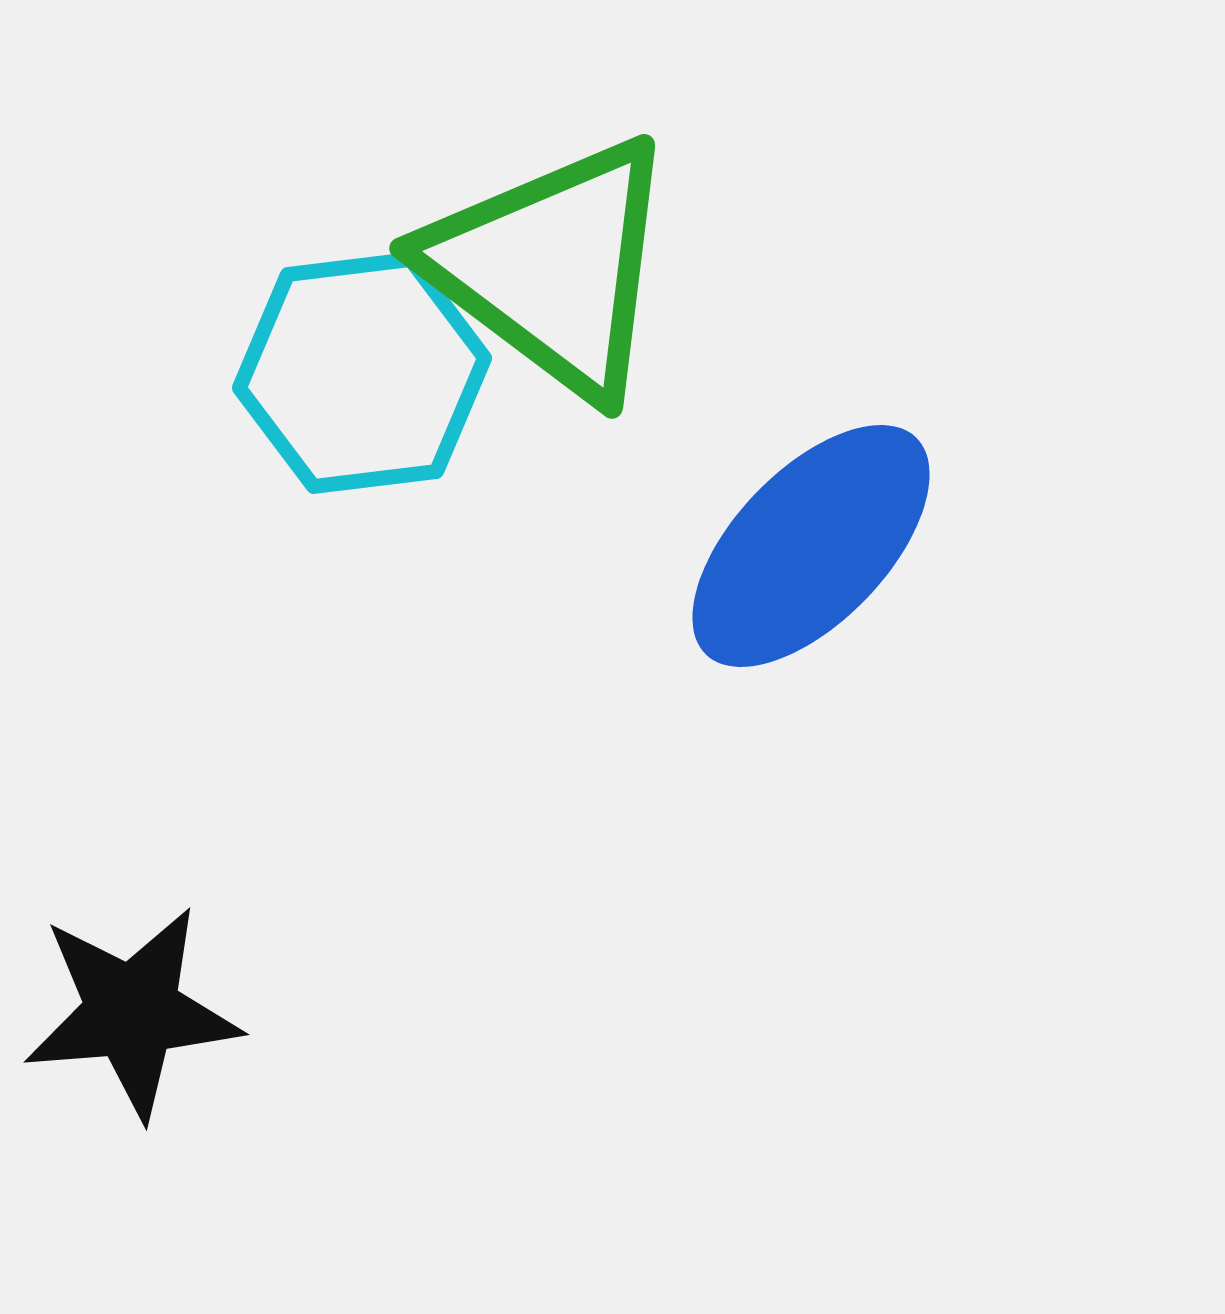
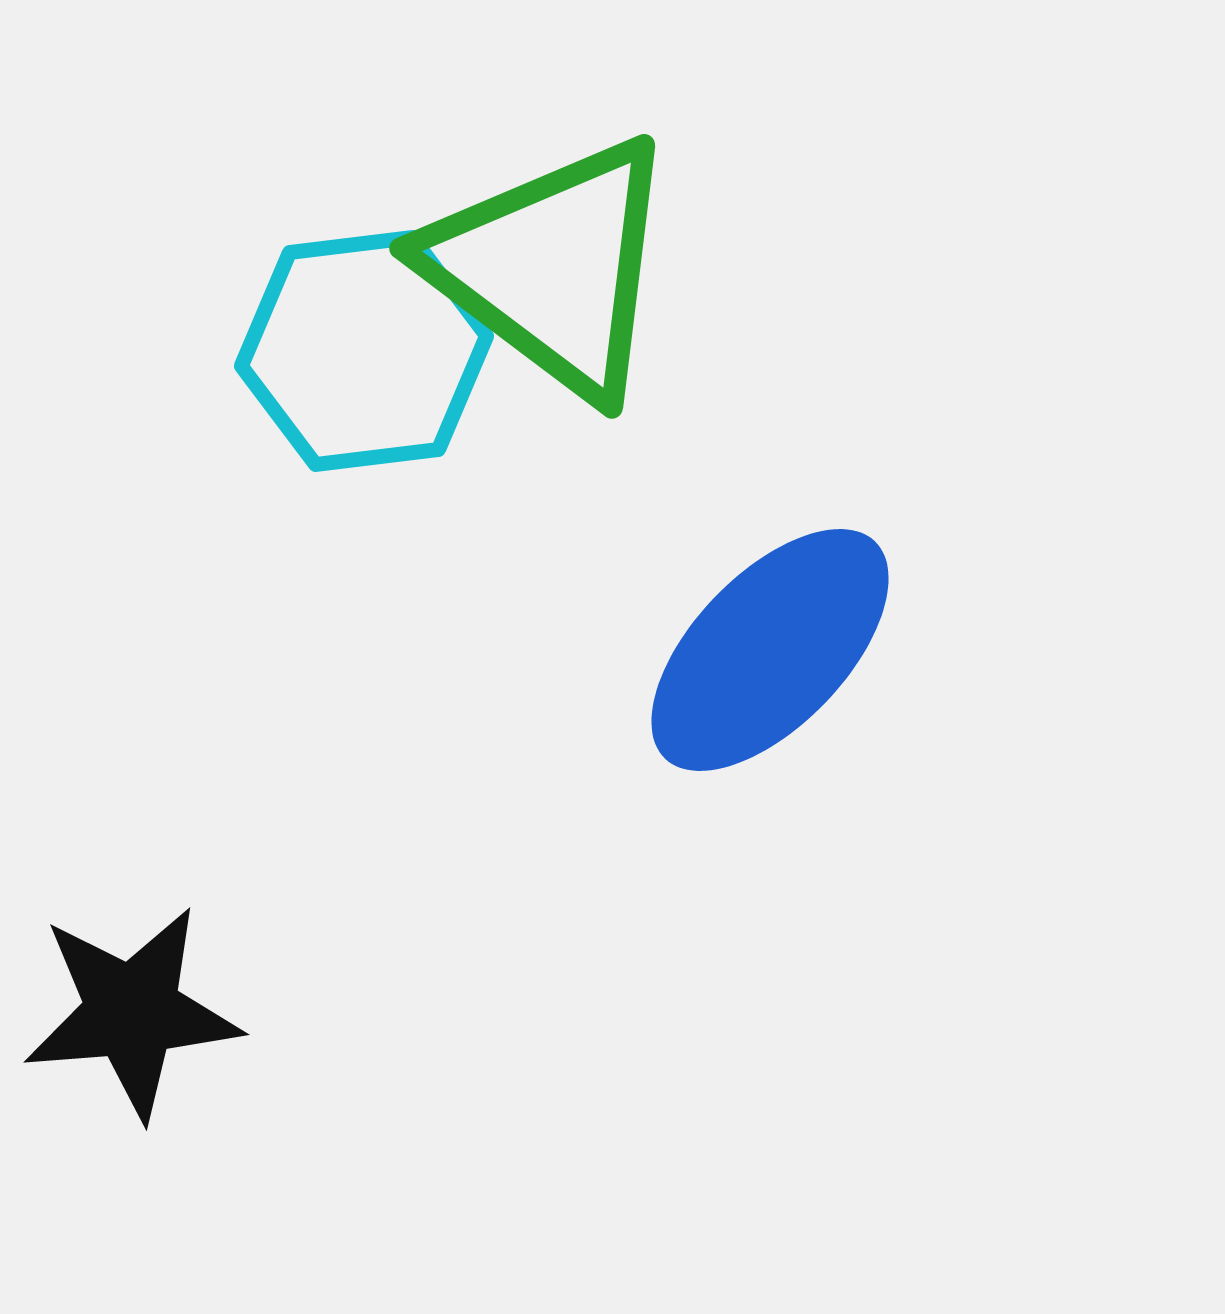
cyan hexagon: moved 2 px right, 22 px up
blue ellipse: moved 41 px left, 104 px down
